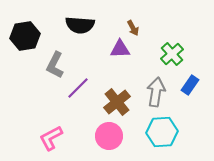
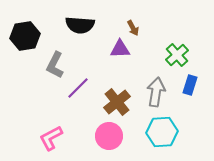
green cross: moved 5 px right, 1 px down
blue rectangle: rotated 18 degrees counterclockwise
